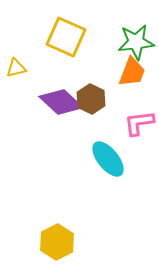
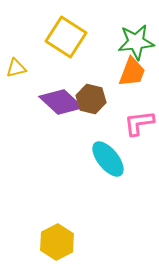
yellow square: rotated 9 degrees clockwise
brown hexagon: rotated 12 degrees counterclockwise
